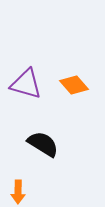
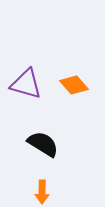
orange arrow: moved 24 px right
